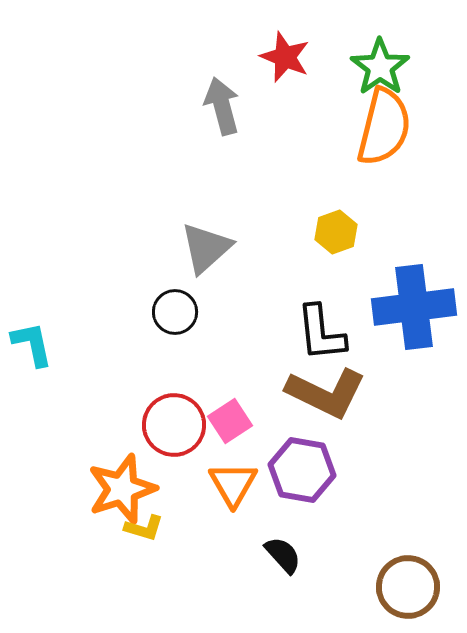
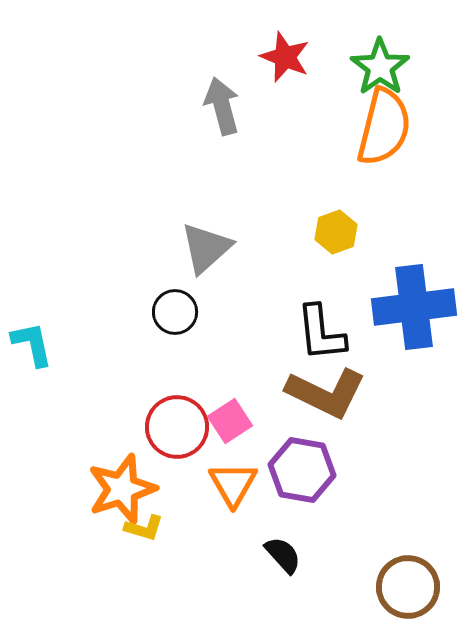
red circle: moved 3 px right, 2 px down
